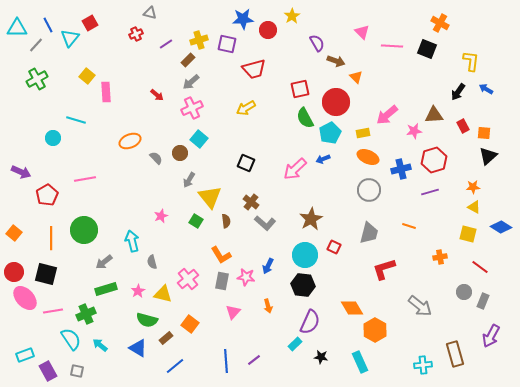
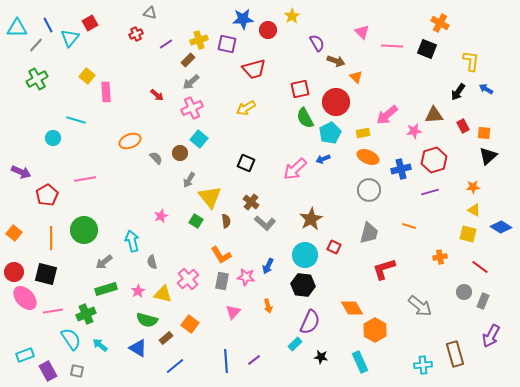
yellow triangle at (474, 207): moved 3 px down
